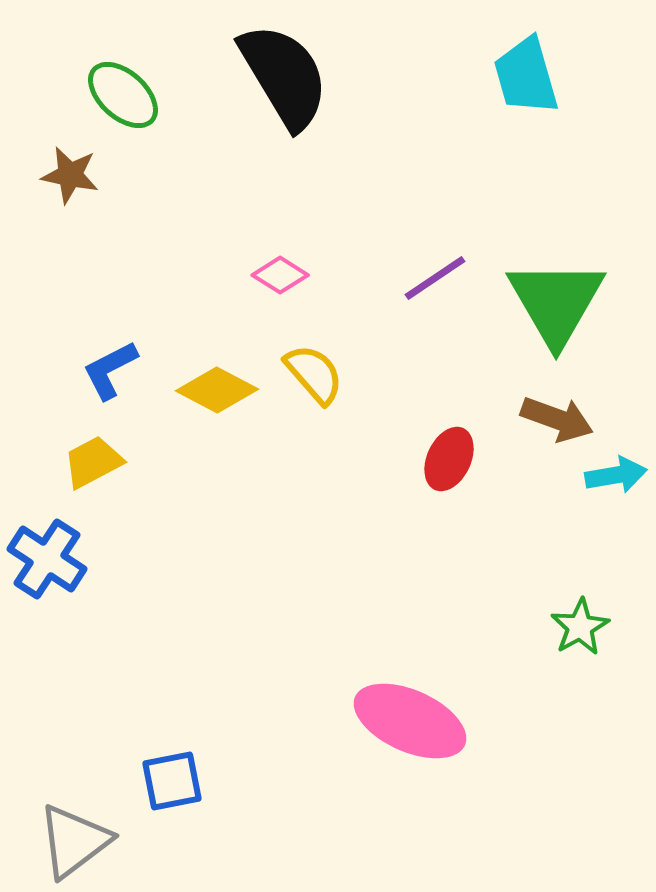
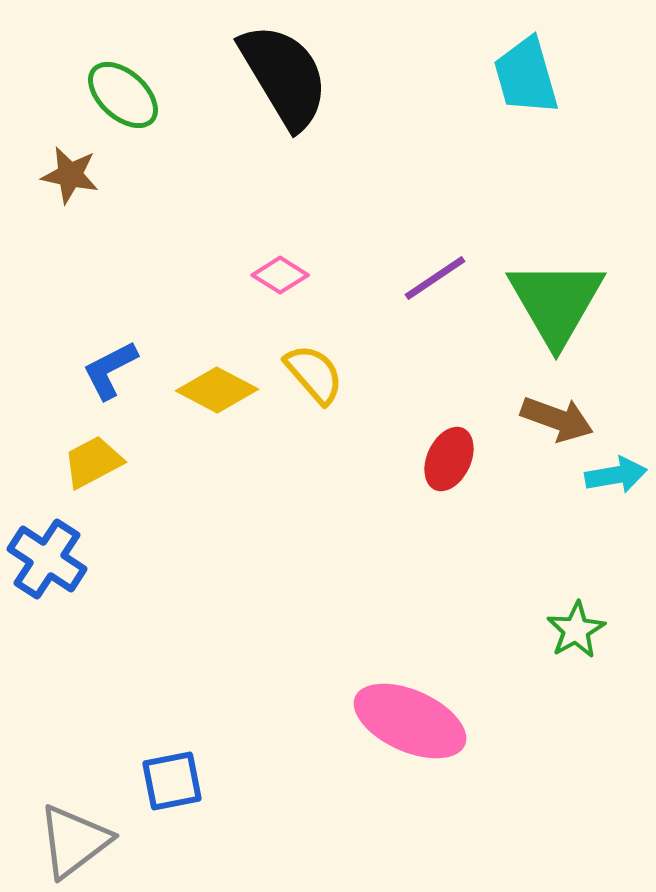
green star: moved 4 px left, 3 px down
